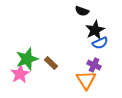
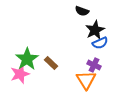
green star: rotated 15 degrees counterclockwise
pink star: rotated 12 degrees clockwise
